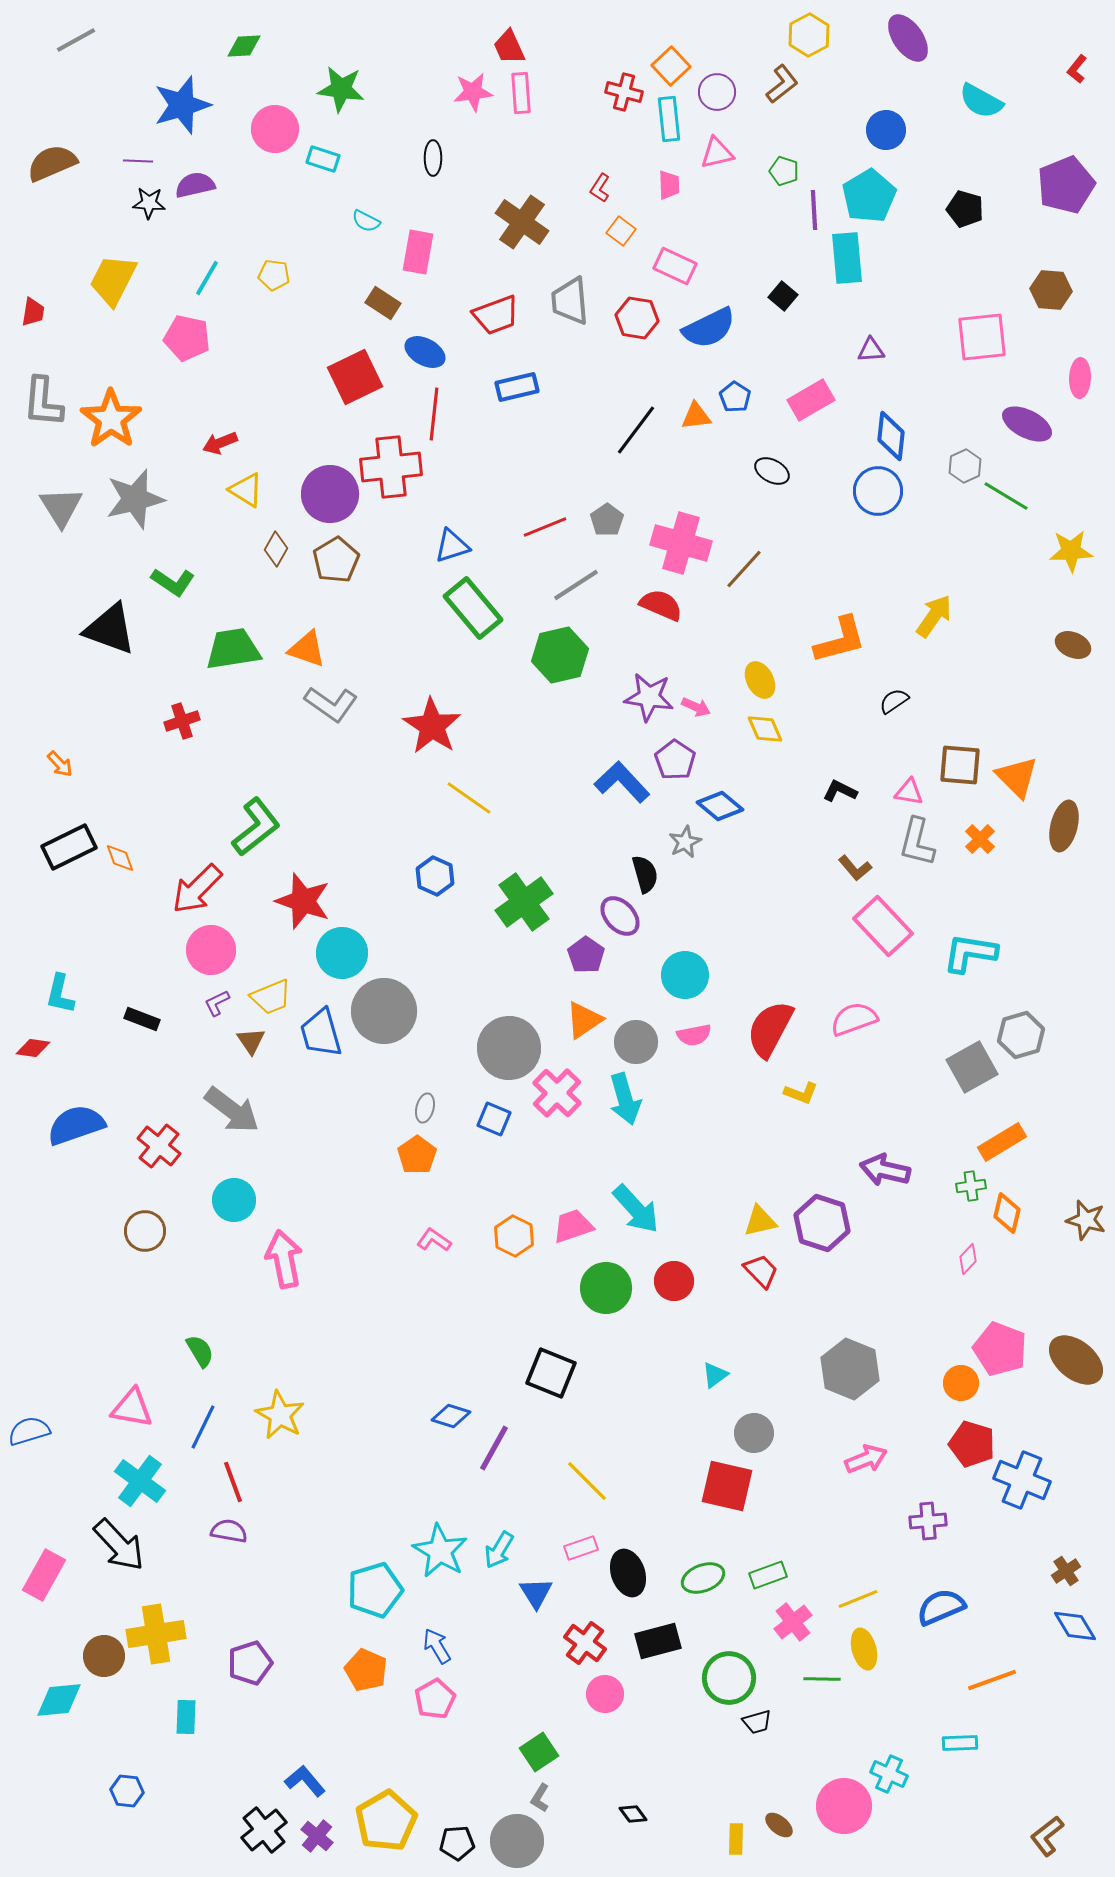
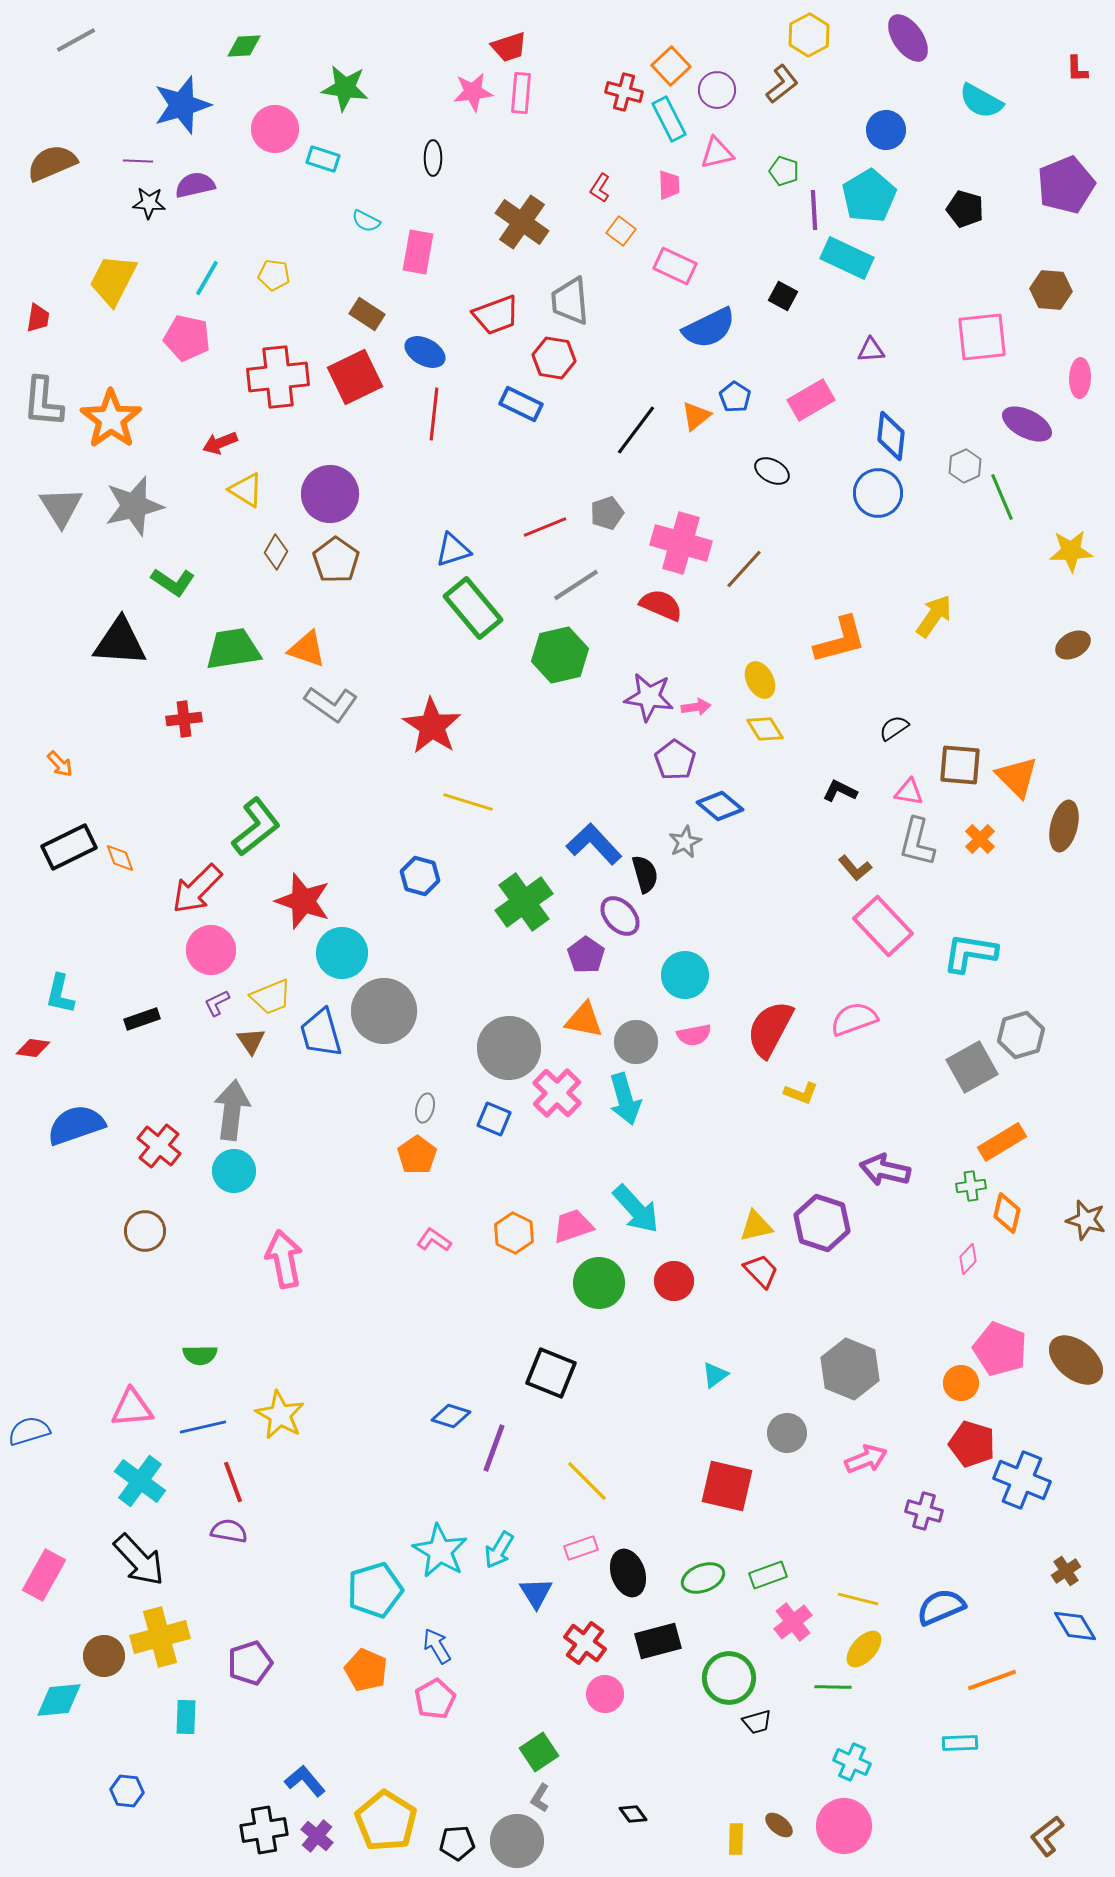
red trapezoid at (509, 47): rotated 84 degrees counterclockwise
red L-shape at (1077, 69): rotated 40 degrees counterclockwise
green star at (341, 89): moved 4 px right, 1 px up
purple circle at (717, 92): moved 2 px up
pink rectangle at (521, 93): rotated 9 degrees clockwise
cyan rectangle at (669, 119): rotated 21 degrees counterclockwise
cyan rectangle at (847, 258): rotated 60 degrees counterclockwise
black square at (783, 296): rotated 12 degrees counterclockwise
brown rectangle at (383, 303): moved 16 px left, 11 px down
red trapezoid at (33, 312): moved 5 px right, 6 px down
red hexagon at (637, 318): moved 83 px left, 40 px down
blue rectangle at (517, 387): moved 4 px right, 17 px down; rotated 39 degrees clockwise
orange triangle at (696, 416): rotated 32 degrees counterclockwise
red cross at (391, 467): moved 113 px left, 90 px up
blue circle at (878, 491): moved 2 px down
green line at (1006, 496): moved 4 px left, 1 px down; rotated 36 degrees clockwise
gray star at (135, 499): moved 1 px left, 7 px down
gray pentagon at (607, 520): moved 7 px up; rotated 16 degrees clockwise
blue triangle at (452, 546): moved 1 px right, 4 px down
brown diamond at (276, 549): moved 3 px down
brown pentagon at (336, 560): rotated 6 degrees counterclockwise
black triangle at (110, 629): moved 10 px right, 13 px down; rotated 16 degrees counterclockwise
brown ellipse at (1073, 645): rotated 52 degrees counterclockwise
black semicircle at (894, 701): moved 27 px down
pink arrow at (696, 707): rotated 32 degrees counterclockwise
red cross at (182, 721): moved 2 px right, 2 px up; rotated 12 degrees clockwise
yellow diamond at (765, 729): rotated 9 degrees counterclockwise
blue L-shape at (622, 782): moved 28 px left, 62 px down
yellow line at (469, 798): moved 1 px left, 4 px down; rotated 18 degrees counterclockwise
blue hexagon at (435, 876): moved 15 px left; rotated 9 degrees counterclockwise
black rectangle at (142, 1019): rotated 40 degrees counterclockwise
orange triangle at (584, 1020): rotated 45 degrees clockwise
gray arrow at (232, 1110): rotated 120 degrees counterclockwise
cyan circle at (234, 1200): moved 29 px up
yellow triangle at (760, 1221): moved 4 px left, 5 px down
orange hexagon at (514, 1236): moved 3 px up
green circle at (606, 1288): moved 7 px left, 5 px up
green semicircle at (200, 1351): moved 4 px down; rotated 120 degrees clockwise
pink triangle at (132, 1408): rotated 15 degrees counterclockwise
blue line at (203, 1427): rotated 51 degrees clockwise
gray circle at (754, 1433): moved 33 px right
purple line at (494, 1448): rotated 9 degrees counterclockwise
purple cross at (928, 1521): moved 4 px left, 10 px up; rotated 21 degrees clockwise
black arrow at (119, 1545): moved 20 px right, 15 px down
yellow line at (858, 1599): rotated 36 degrees clockwise
yellow cross at (156, 1634): moved 4 px right, 3 px down; rotated 6 degrees counterclockwise
yellow ellipse at (864, 1649): rotated 57 degrees clockwise
green line at (822, 1679): moved 11 px right, 8 px down
cyan cross at (889, 1774): moved 37 px left, 12 px up
pink circle at (844, 1806): moved 20 px down
yellow pentagon at (386, 1821): rotated 10 degrees counterclockwise
black cross at (264, 1830): rotated 30 degrees clockwise
